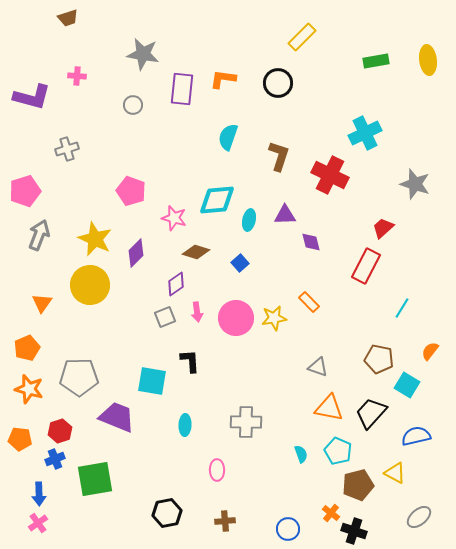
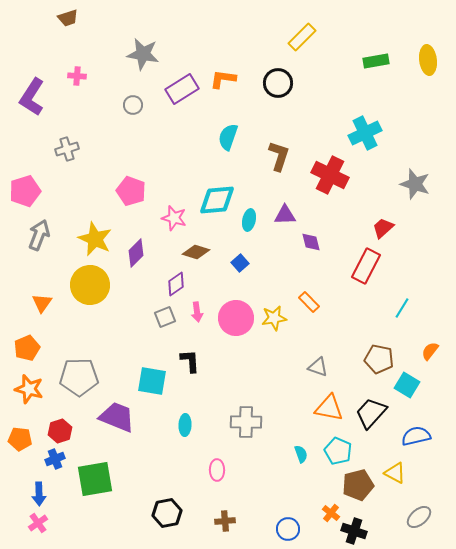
purple rectangle at (182, 89): rotated 52 degrees clockwise
purple L-shape at (32, 97): rotated 108 degrees clockwise
